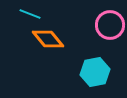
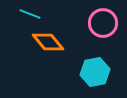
pink circle: moved 7 px left, 2 px up
orange diamond: moved 3 px down
